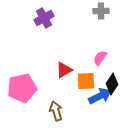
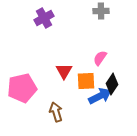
red triangle: moved 1 px down; rotated 30 degrees counterclockwise
brown arrow: moved 1 px down
